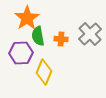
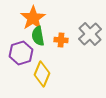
orange star: moved 6 px right
orange cross: moved 1 px down
purple hexagon: rotated 15 degrees counterclockwise
yellow diamond: moved 2 px left, 2 px down
